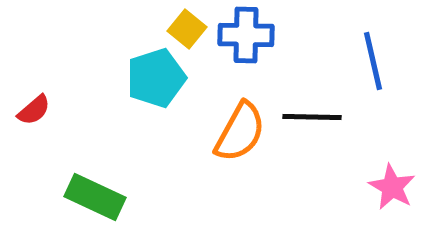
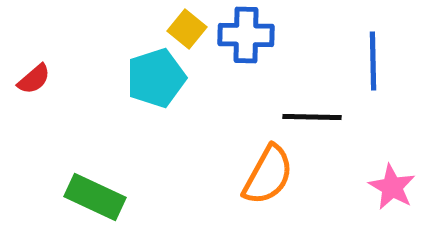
blue line: rotated 12 degrees clockwise
red semicircle: moved 31 px up
orange semicircle: moved 28 px right, 43 px down
